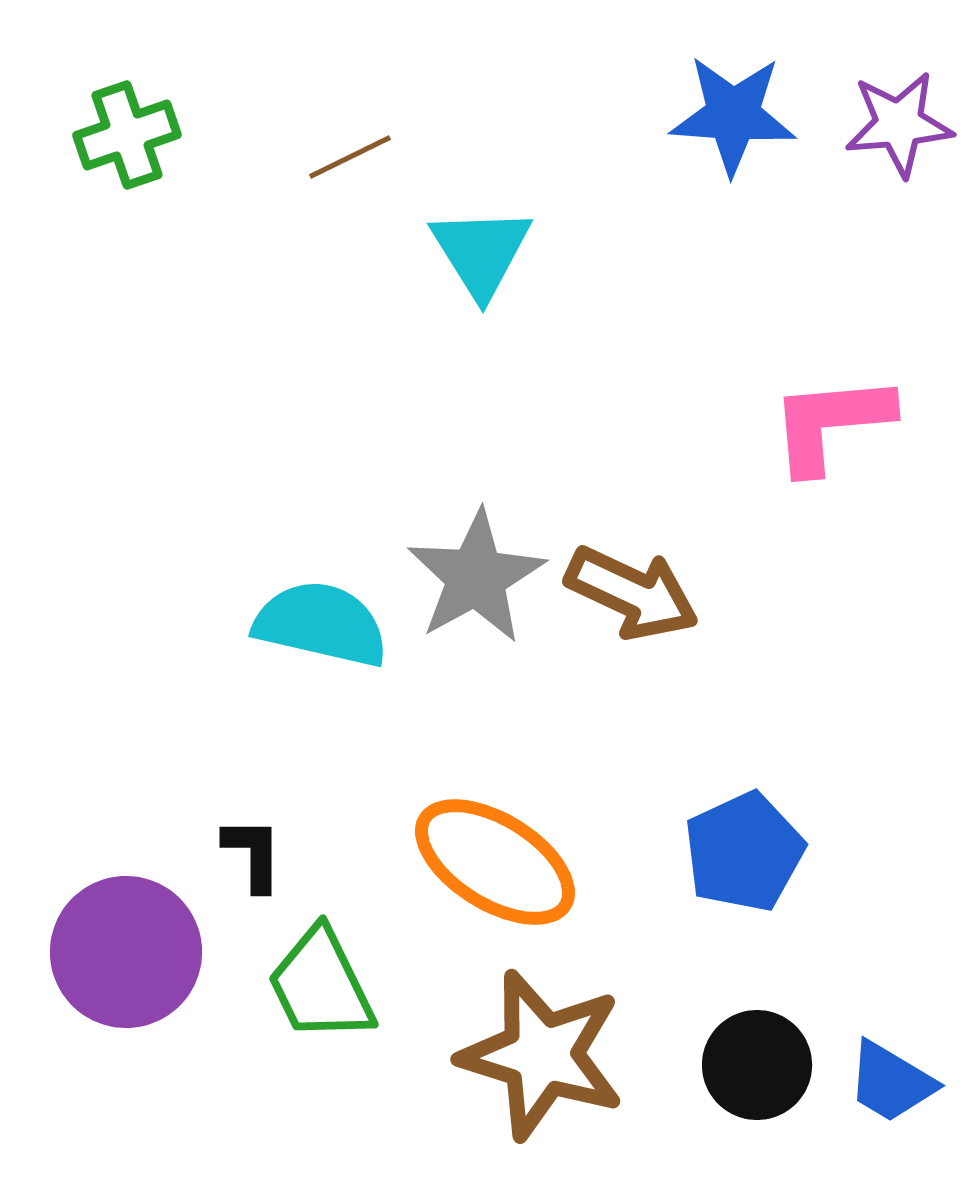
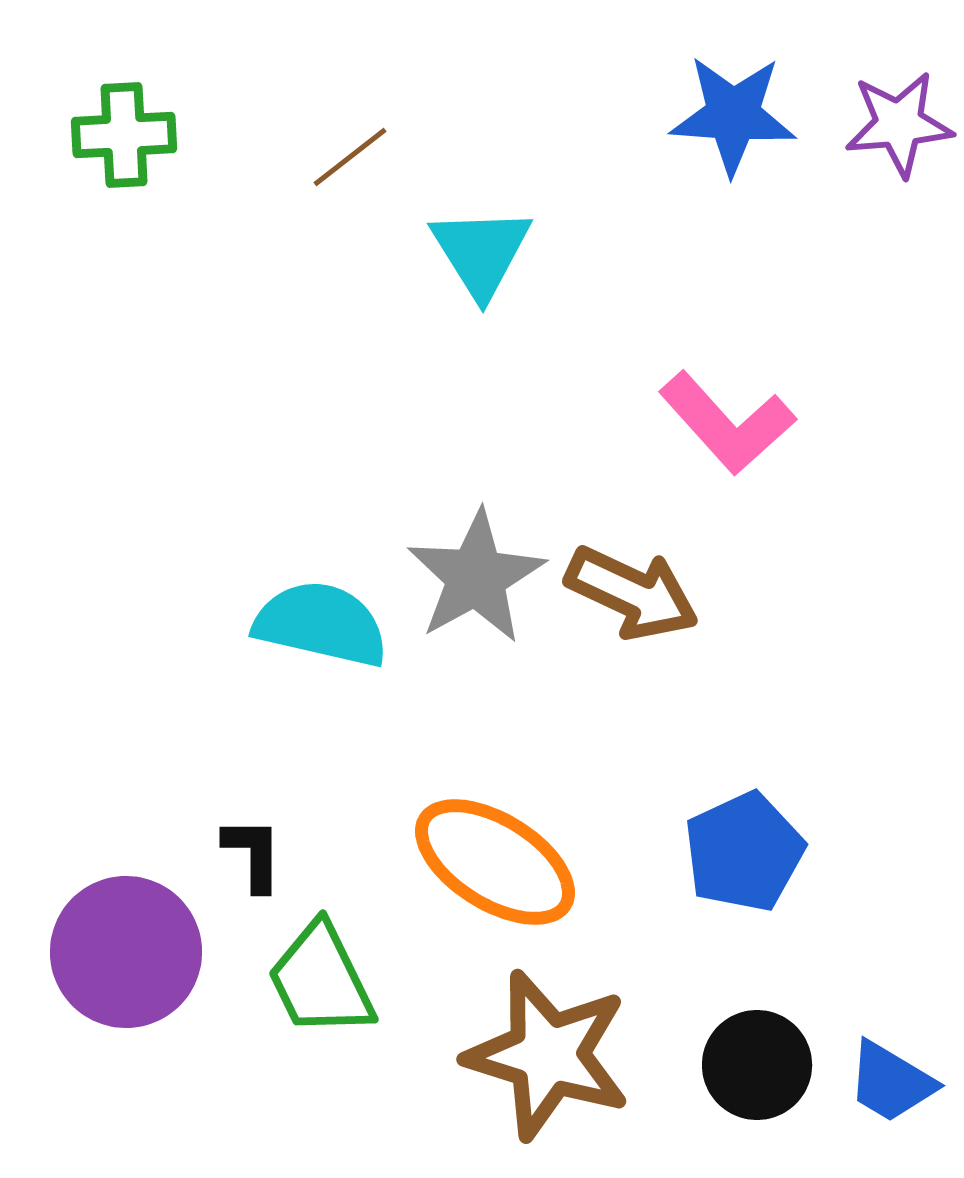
green cross: moved 3 px left; rotated 16 degrees clockwise
brown line: rotated 12 degrees counterclockwise
pink L-shape: moved 104 px left; rotated 127 degrees counterclockwise
green trapezoid: moved 5 px up
brown star: moved 6 px right
